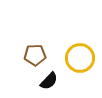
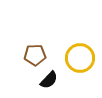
black semicircle: moved 1 px up
